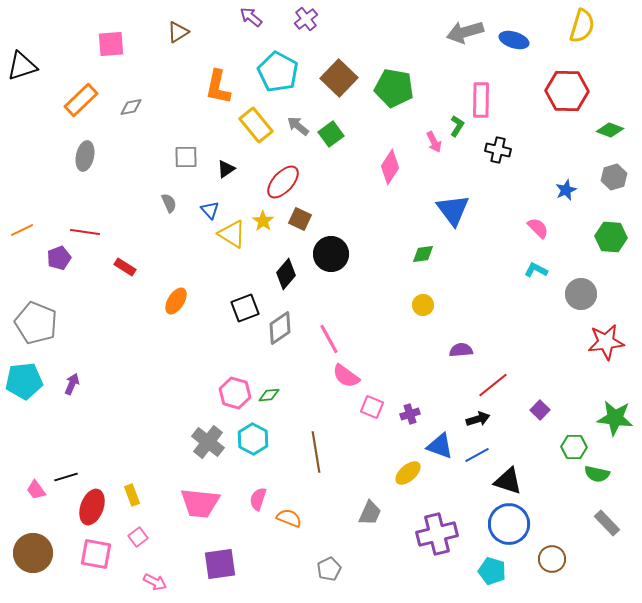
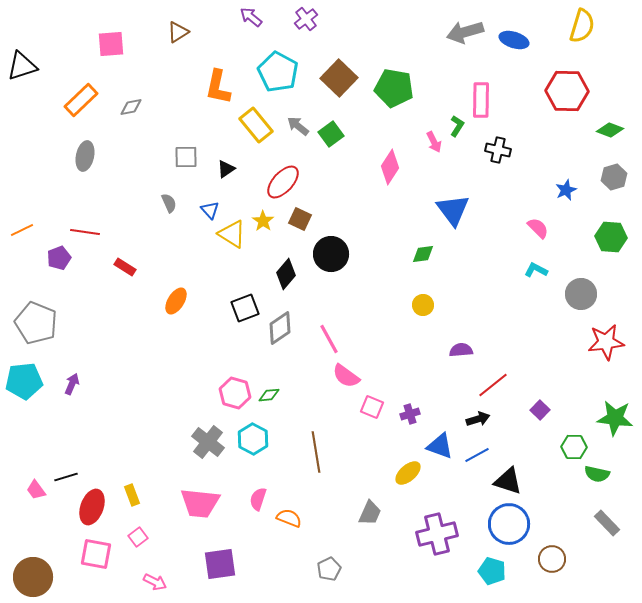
brown circle at (33, 553): moved 24 px down
